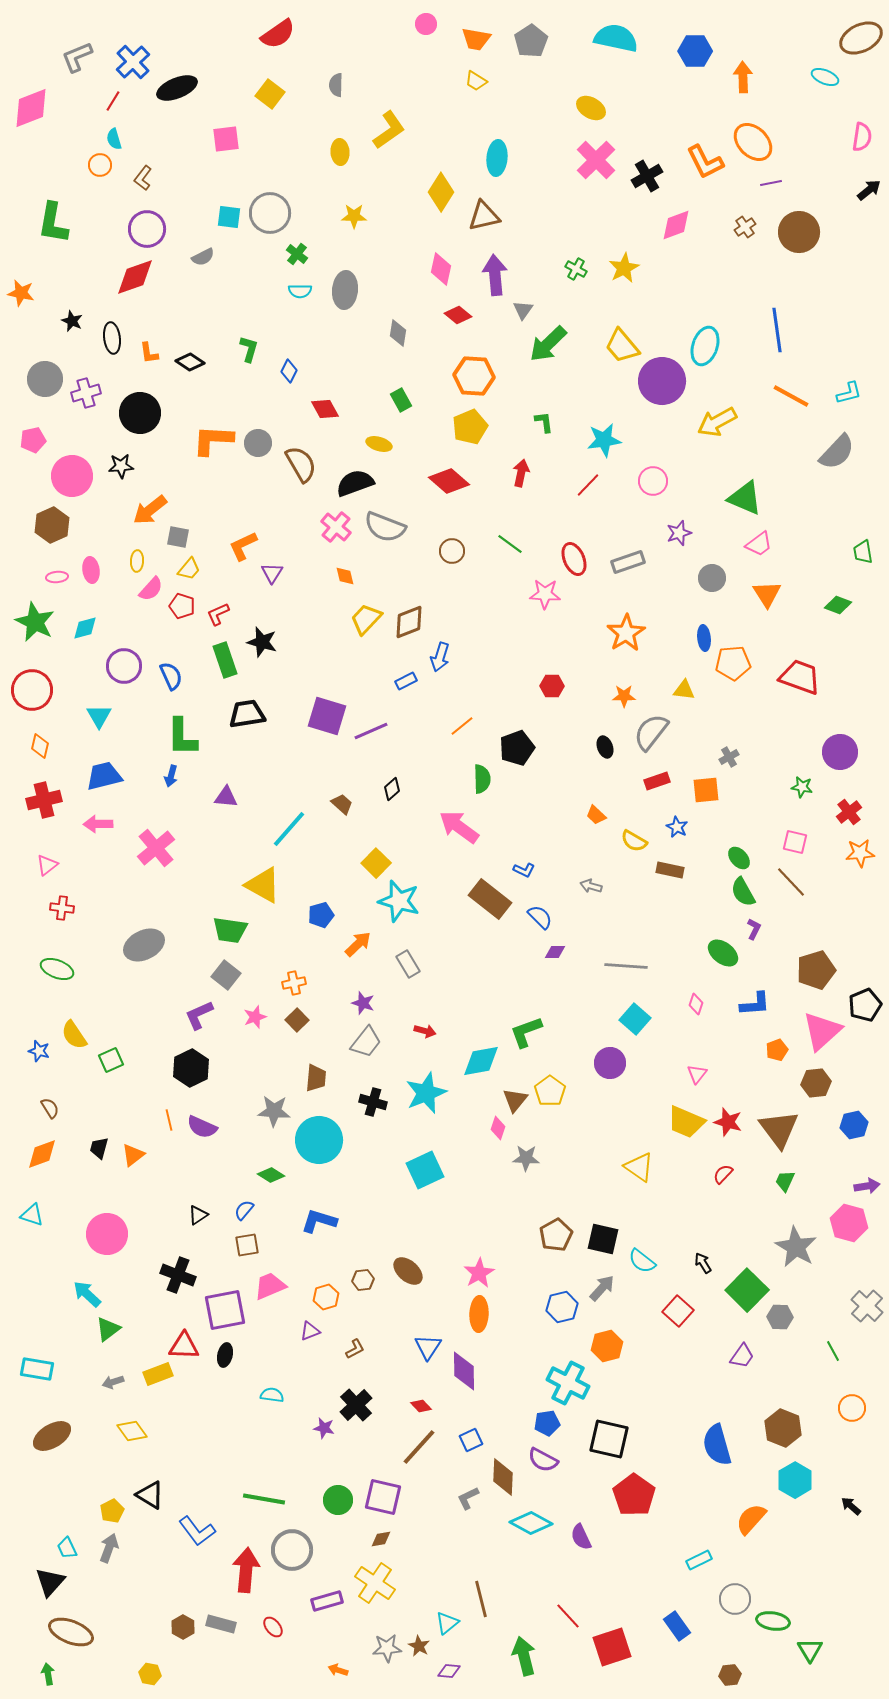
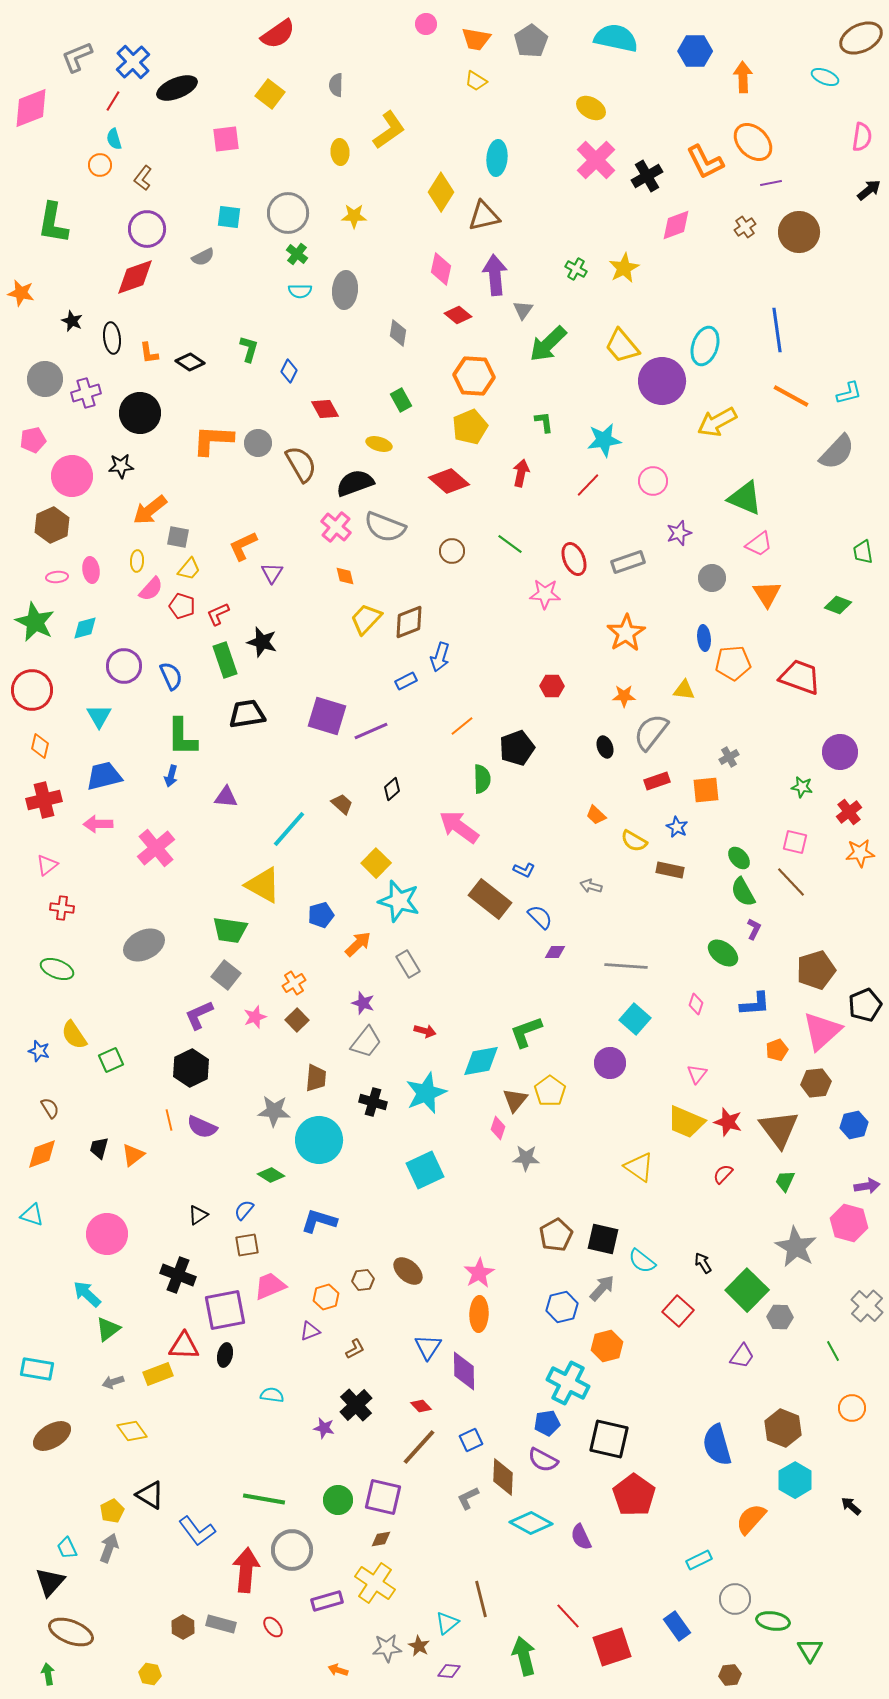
gray circle at (270, 213): moved 18 px right
orange cross at (294, 983): rotated 20 degrees counterclockwise
